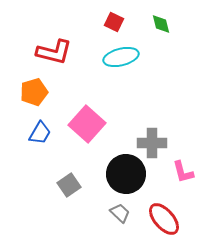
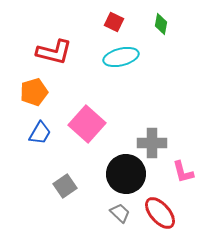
green diamond: rotated 25 degrees clockwise
gray square: moved 4 px left, 1 px down
red ellipse: moved 4 px left, 6 px up
